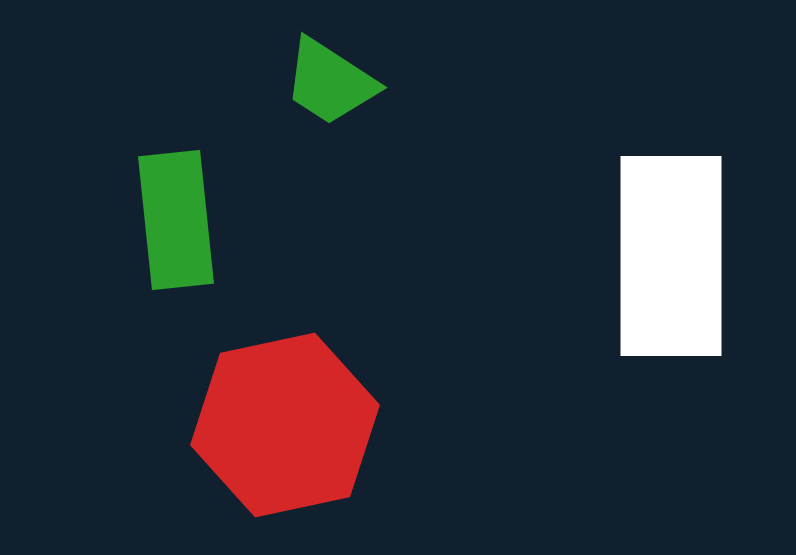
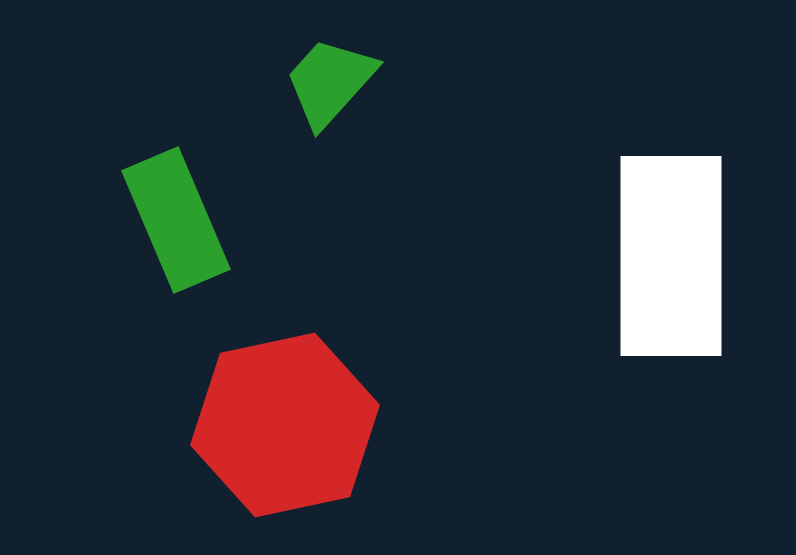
green trapezoid: rotated 99 degrees clockwise
green rectangle: rotated 17 degrees counterclockwise
